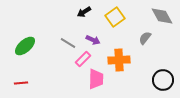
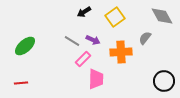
gray line: moved 4 px right, 2 px up
orange cross: moved 2 px right, 8 px up
black circle: moved 1 px right, 1 px down
